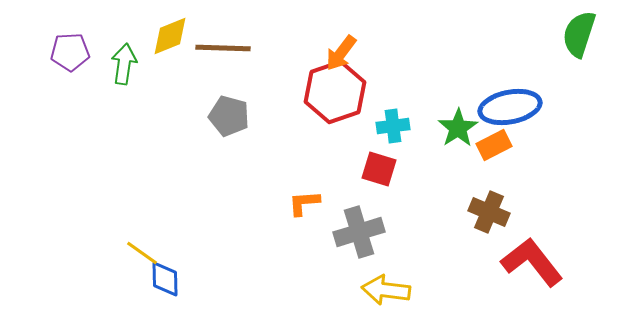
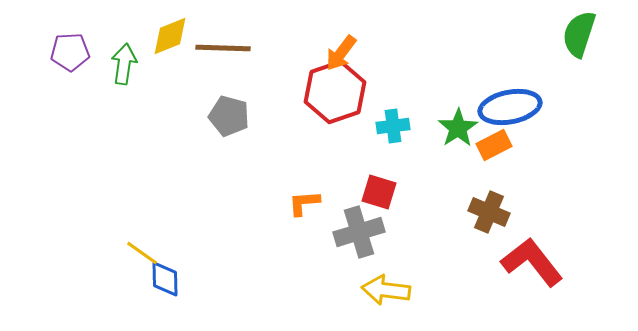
red square: moved 23 px down
